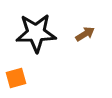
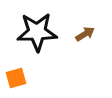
black star: moved 1 px right, 1 px up
